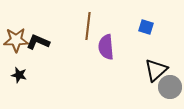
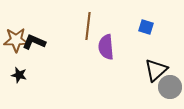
black L-shape: moved 4 px left
